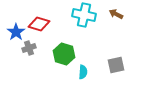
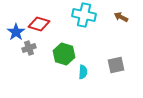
brown arrow: moved 5 px right, 3 px down
